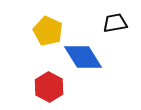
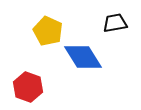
red hexagon: moved 21 px left; rotated 8 degrees counterclockwise
